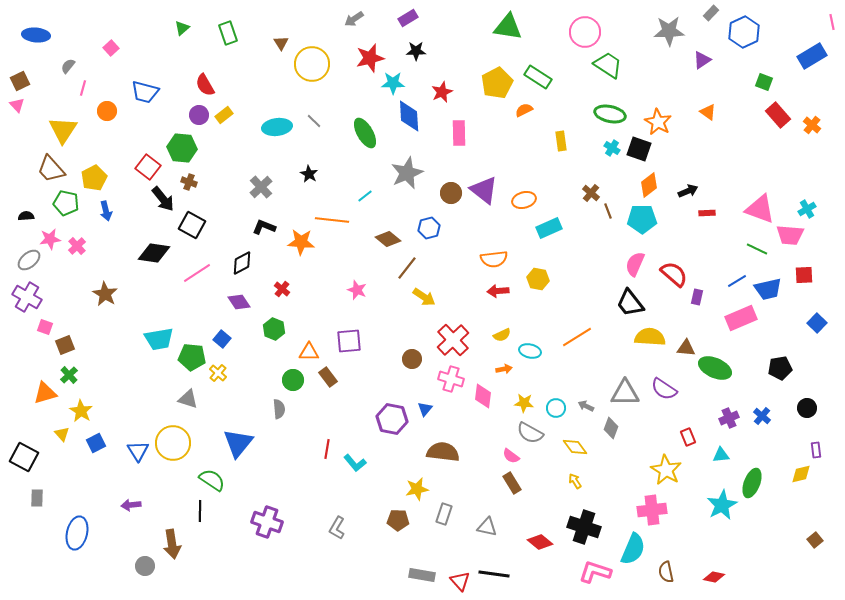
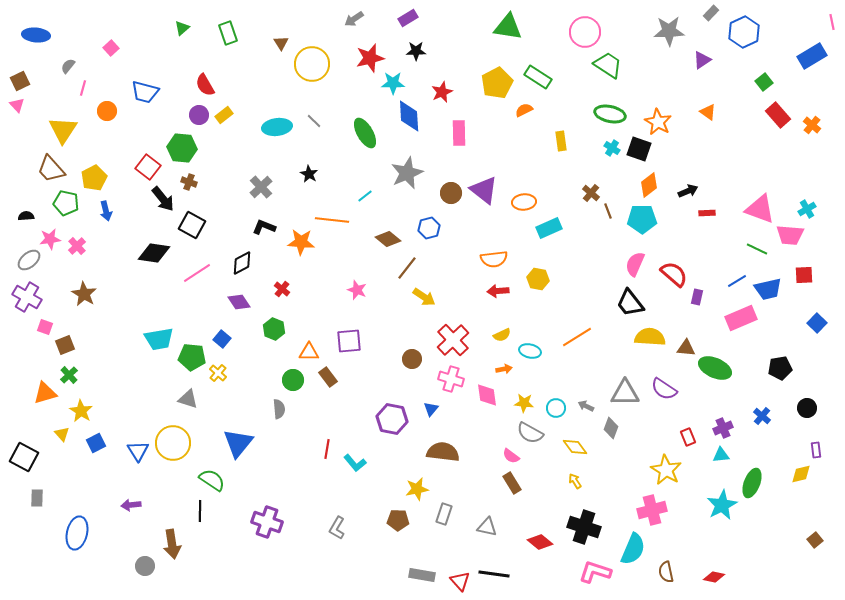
green square at (764, 82): rotated 30 degrees clockwise
orange ellipse at (524, 200): moved 2 px down; rotated 10 degrees clockwise
brown star at (105, 294): moved 21 px left
pink diamond at (483, 396): moved 4 px right, 1 px up; rotated 15 degrees counterclockwise
blue triangle at (425, 409): moved 6 px right
purple cross at (729, 418): moved 6 px left, 10 px down
pink cross at (652, 510): rotated 8 degrees counterclockwise
